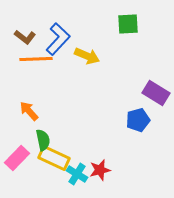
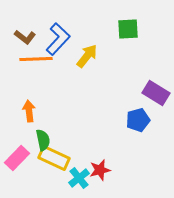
green square: moved 5 px down
yellow arrow: rotated 75 degrees counterclockwise
orange arrow: rotated 35 degrees clockwise
cyan cross: moved 2 px right, 4 px down; rotated 20 degrees clockwise
